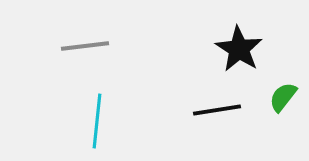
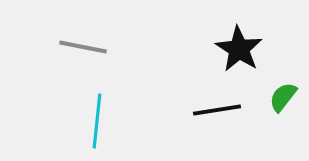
gray line: moved 2 px left, 1 px down; rotated 18 degrees clockwise
